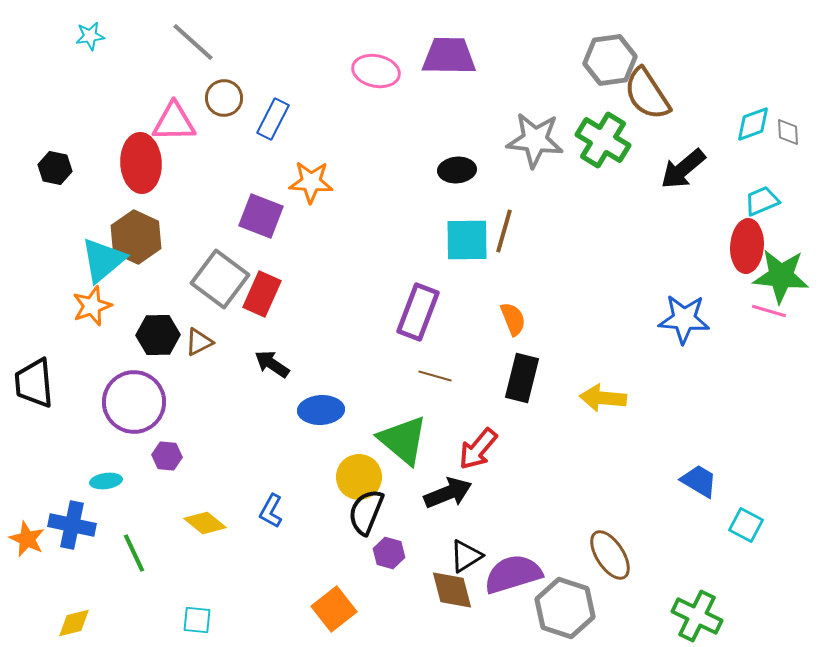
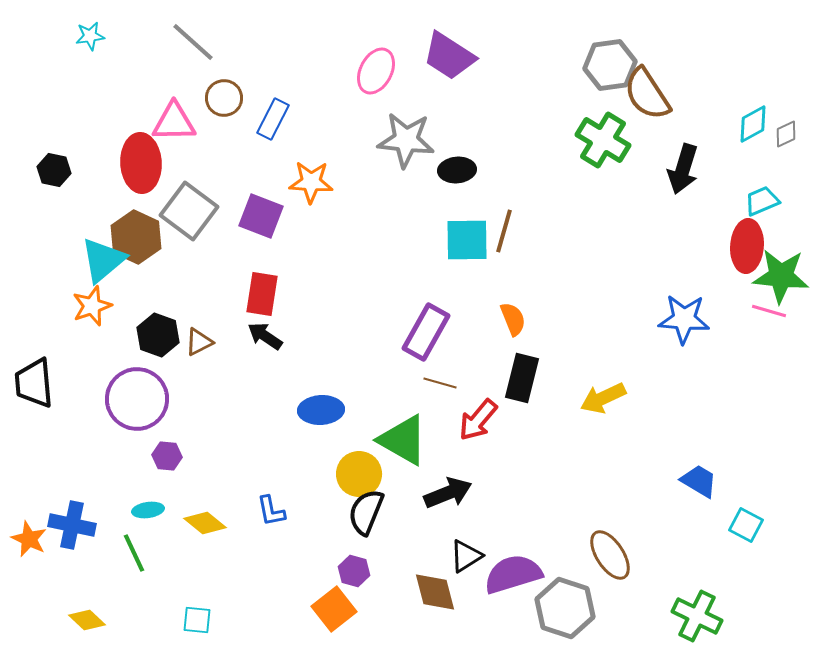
purple trapezoid at (449, 56): rotated 148 degrees counterclockwise
gray hexagon at (610, 60): moved 5 px down
pink ellipse at (376, 71): rotated 75 degrees counterclockwise
cyan diamond at (753, 124): rotated 9 degrees counterclockwise
gray diamond at (788, 132): moved 2 px left, 2 px down; rotated 68 degrees clockwise
gray star at (535, 140): moved 129 px left
black hexagon at (55, 168): moved 1 px left, 2 px down
black arrow at (683, 169): rotated 33 degrees counterclockwise
gray square at (220, 279): moved 31 px left, 68 px up
red rectangle at (262, 294): rotated 15 degrees counterclockwise
purple rectangle at (418, 312): moved 8 px right, 20 px down; rotated 8 degrees clockwise
black hexagon at (158, 335): rotated 21 degrees clockwise
black arrow at (272, 364): moved 7 px left, 28 px up
brown line at (435, 376): moved 5 px right, 7 px down
yellow arrow at (603, 398): rotated 30 degrees counterclockwise
purple circle at (134, 402): moved 3 px right, 3 px up
green triangle at (403, 440): rotated 10 degrees counterclockwise
red arrow at (478, 449): moved 29 px up
yellow circle at (359, 477): moved 3 px up
cyan ellipse at (106, 481): moved 42 px right, 29 px down
blue L-shape at (271, 511): rotated 40 degrees counterclockwise
orange star at (27, 539): moved 2 px right
purple hexagon at (389, 553): moved 35 px left, 18 px down
brown diamond at (452, 590): moved 17 px left, 2 px down
yellow diamond at (74, 623): moved 13 px right, 3 px up; rotated 57 degrees clockwise
